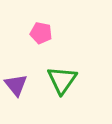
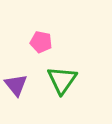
pink pentagon: moved 9 px down
